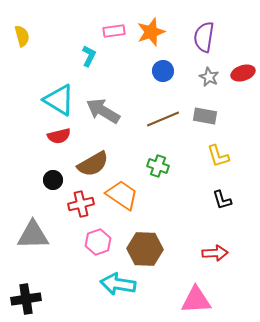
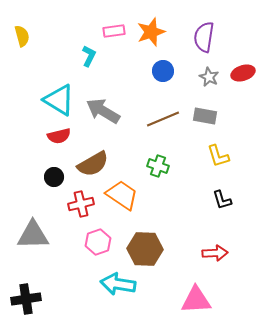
black circle: moved 1 px right, 3 px up
